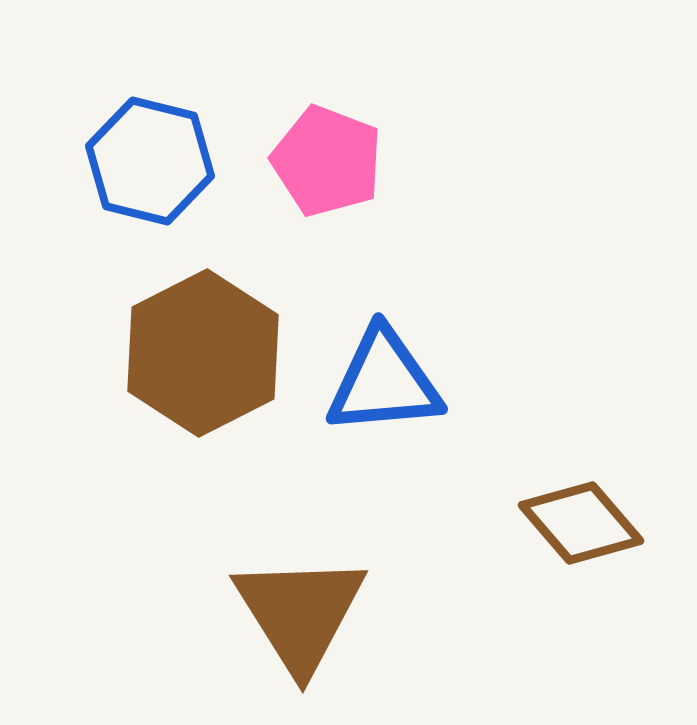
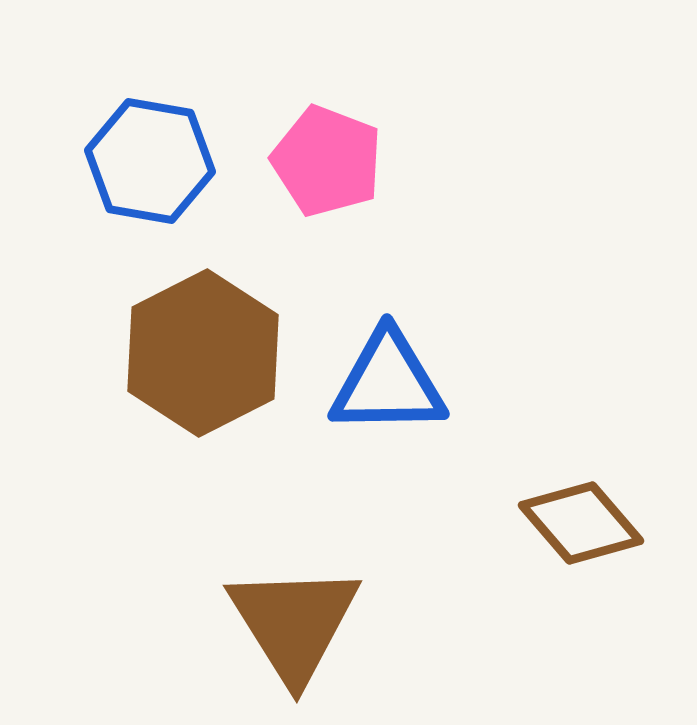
blue hexagon: rotated 4 degrees counterclockwise
blue triangle: moved 4 px right, 1 px down; rotated 4 degrees clockwise
brown triangle: moved 6 px left, 10 px down
